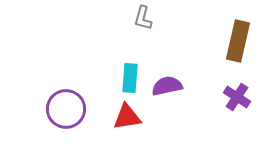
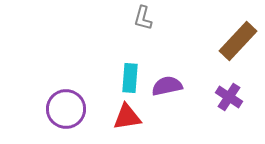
brown rectangle: rotated 30 degrees clockwise
purple cross: moved 8 px left
